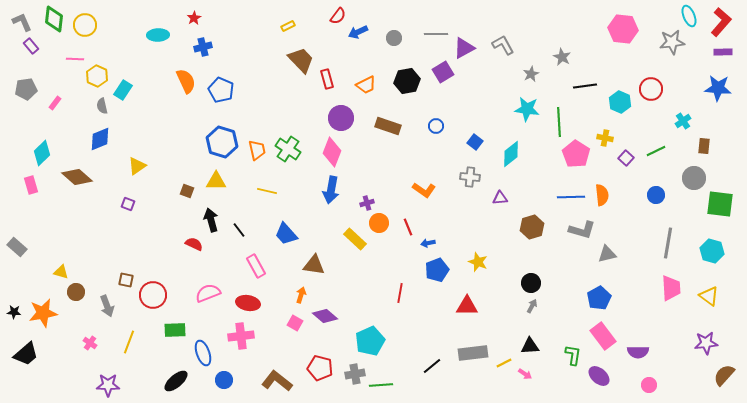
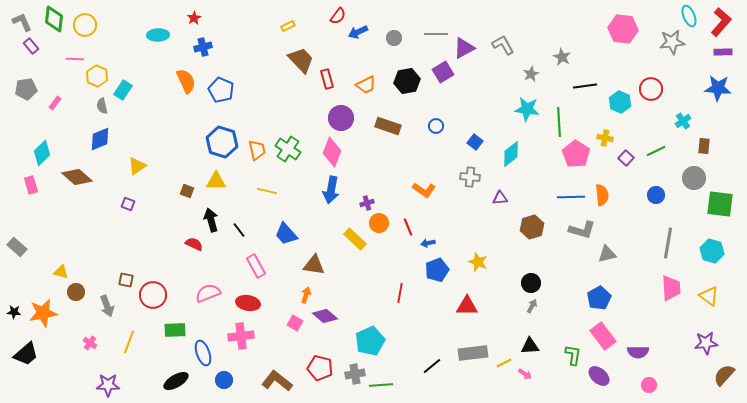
orange arrow at (301, 295): moved 5 px right
black ellipse at (176, 381): rotated 10 degrees clockwise
